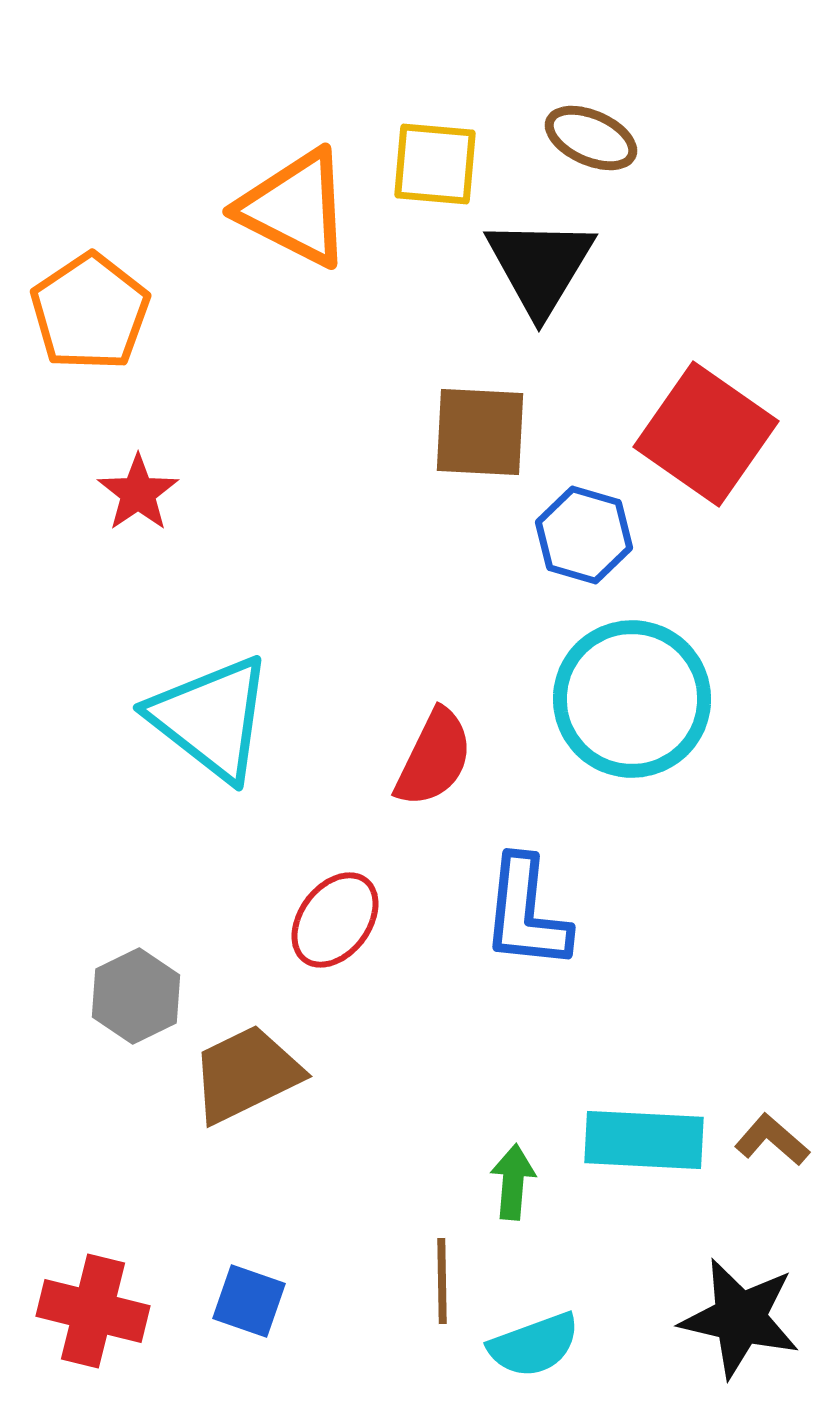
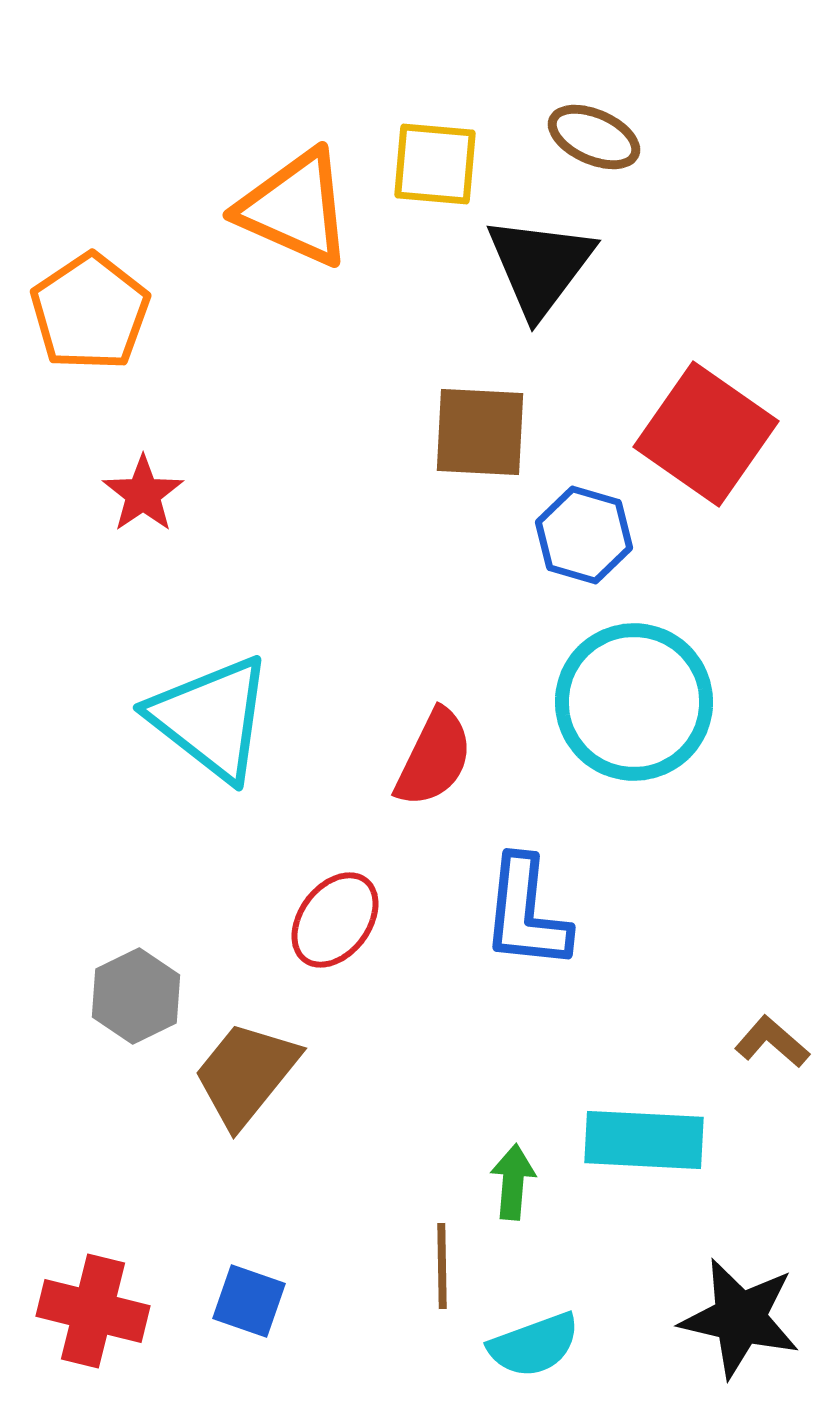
brown ellipse: moved 3 px right, 1 px up
orange triangle: rotated 3 degrees counterclockwise
black triangle: rotated 6 degrees clockwise
red star: moved 5 px right, 1 px down
cyan circle: moved 2 px right, 3 px down
brown trapezoid: rotated 25 degrees counterclockwise
brown L-shape: moved 98 px up
brown line: moved 15 px up
